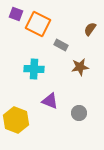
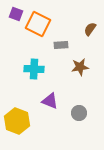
gray rectangle: rotated 32 degrees counterclockwise
yellow hexagon: moved 1 px right, 1 px down
